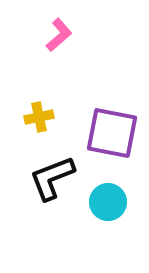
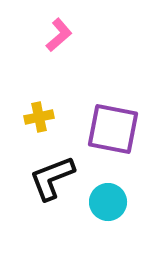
purple square: moved 1 px right, 4 px up
